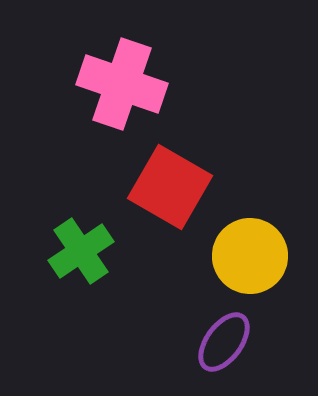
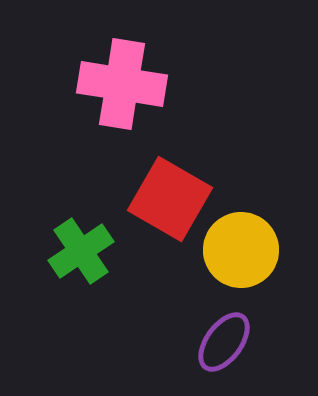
pink cross: rotated 10 degrees counterclockwise
red square: moved 12 px down
yellow circle: moved 9 px left, 6 px up
